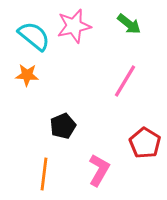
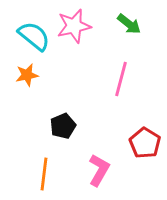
orange star: rotated 15 degrees counterclockwise
pink line: moved 4 px left, 2 px up; rotated 16 degrees counterclockwise
